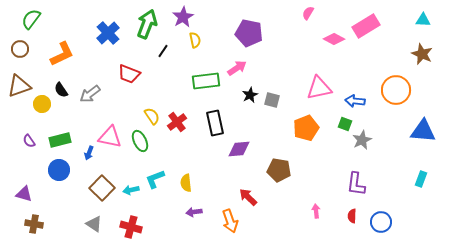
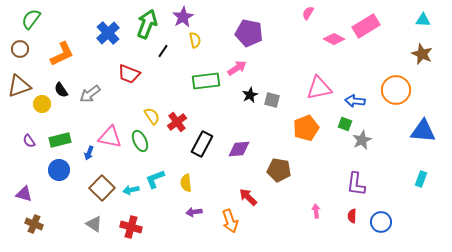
black rectangle at (215, 123): moved 13 px left, 21 px down; rotated 40 degrees clockwise
brown cross at (34, 224): rotated 12 degrees clockwise
